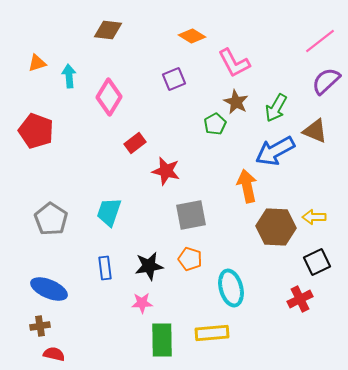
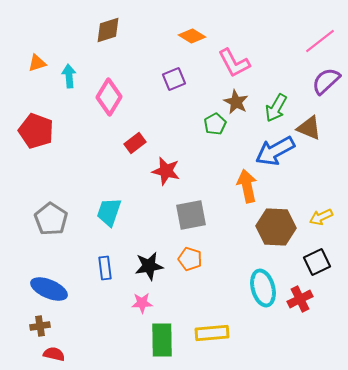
brown diamond: rotated 24 degrees counterclockwise
brown triangle: moved 6 px left, 3 px up
yellow arrow: moved 7 px right; rotated 25 degrees counterclockwise
cyan ellipse: moved 32 px right
